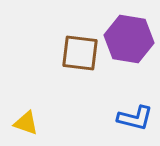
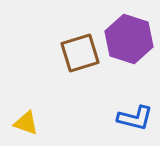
purple hexagon: rotated 9 degrees clockwise
brown square: rotated 24 degrees counterclockwise
